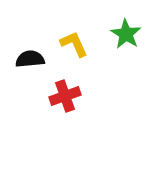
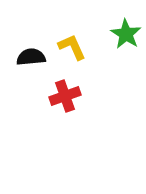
yellow L-shape: moved 2 px left, 3 px down
black semicircle: moved 1 px right, 2 px up
